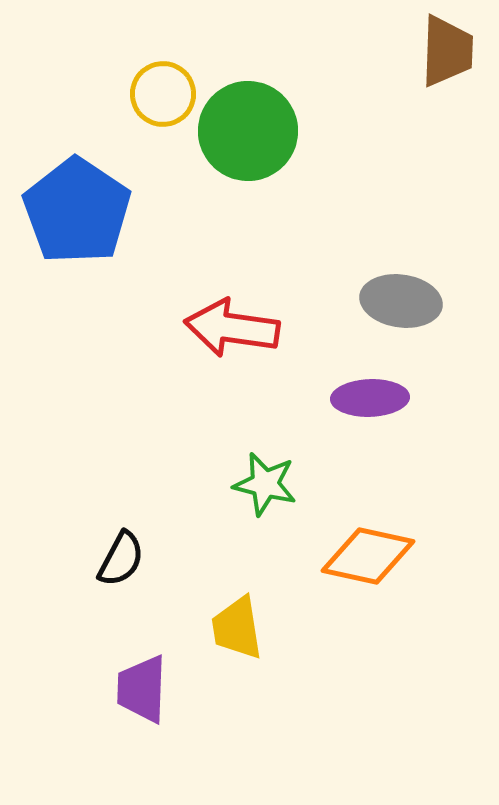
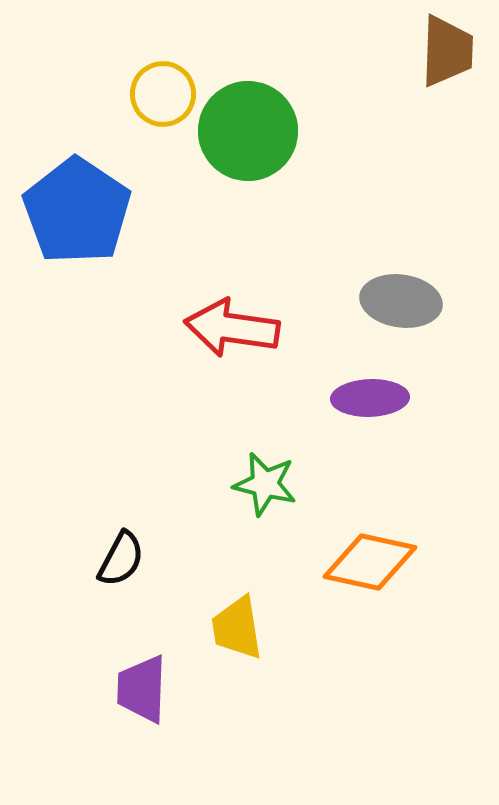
orange diamond: moved 2 px right, 6 px down
